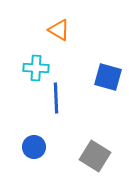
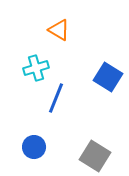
cyan cross: rotated 20 degrees counterclockwise
blue square: rotated 16 degrees clockwise
blue line: rotated 24 degrees clockwise
